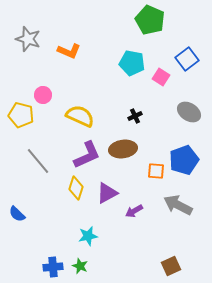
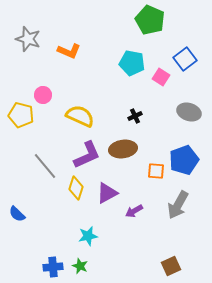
blue square: moved 2 px left
gray ellipse: rotated 15 degrees counterclockwise
gray line: moved 7 px right, 5 px down
gray arrow: rotated 88 degrees counterclockwise
